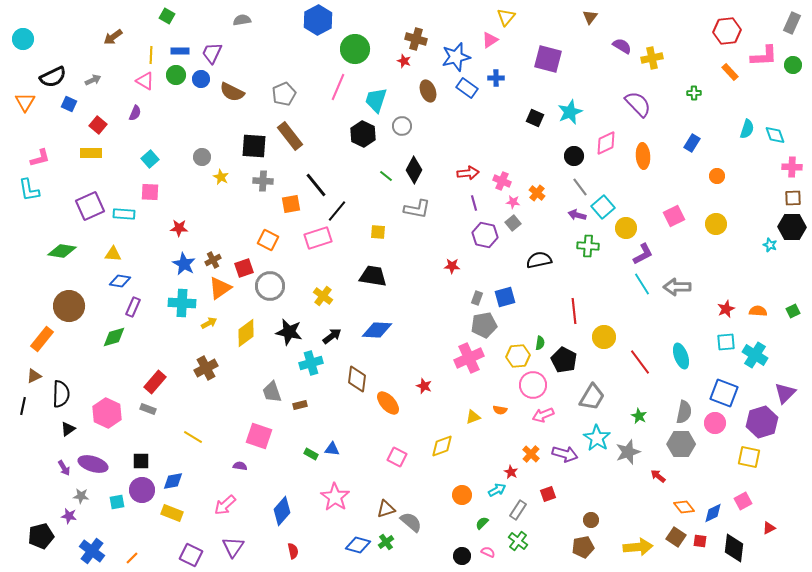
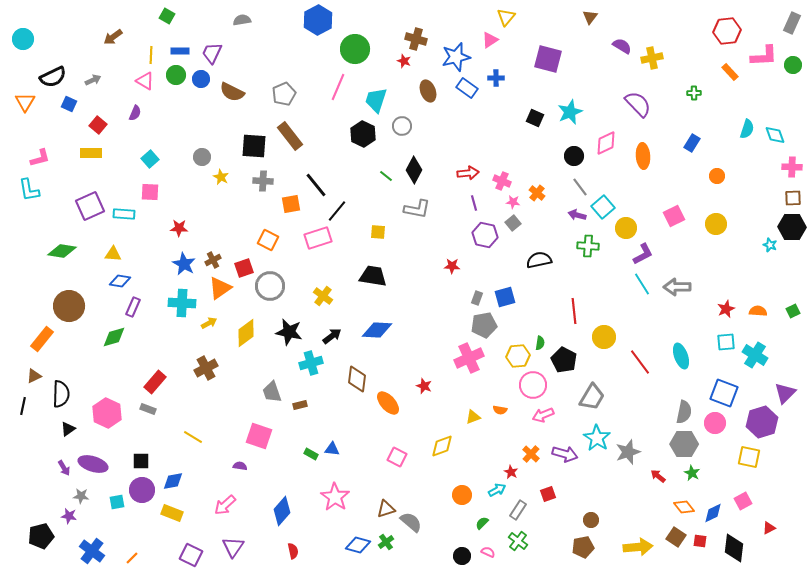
green star at (639, 416): moved 53 px right, 57 px down
gray hexagon at (681, 444): moved 3 px right
